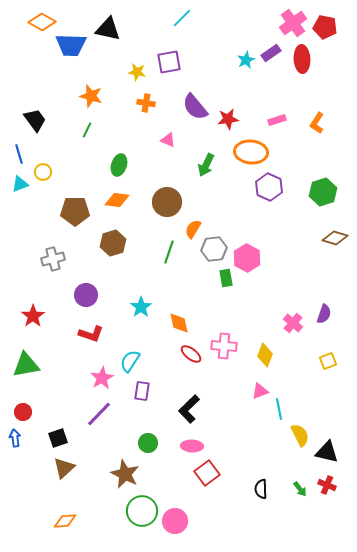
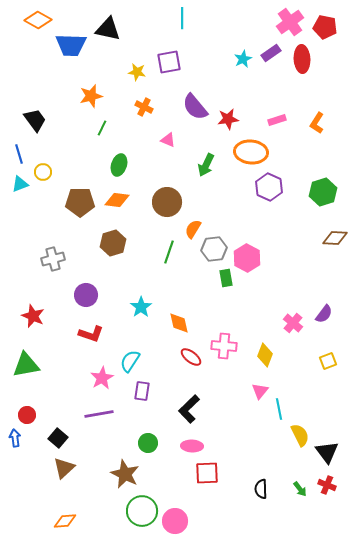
cyan line at (182, 18): rotated 45 degrees counterclockwise
orange diamond at (42, 22): moved 4 px left, 2 px up
pink cross at (293, 23): moved 3 px left, 1 px up
cyan star at (246, 60): moved 3 px left, 1 px up
orange star at (91, 96): rotated 30 degrees counterclockwise
orange cross at (146, 103): moved 2 px left, 4 px down; rotated 18 degrees clockwise
green line at (87, 130): moved 15 px right, 2 px up
brown pentagon at (75, 211): moved 5 px right, 9 px up
brown diamond at (335, 238): rotated 15 degrees counterclockwise
purple semicircle at (324, 314): rotated 18 degrees clockwise
red star at (33, 316): rotated 15 degrees counterclockwise
red ellipse at (191, 354): moved 3 px down
pink triangle at (260, 391): rotated 30 degrees counterclockwise
red circle at (23, 412): moved 4 px right, 3 px down
purple line at (99, 414): rotated 36 degrees clockwise
black square at (58, 438): rotated 30 degrees counterclockwise
black triangle at (327, 452): rotated 40 degrees clockwise
red square at (207, 473): rotated 35 degrees clockwise
